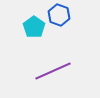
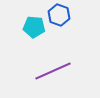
cyan pentagon: rotated 30 degrees counterclockwise
